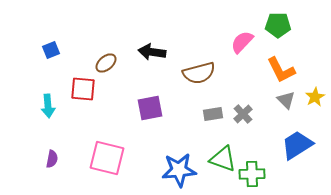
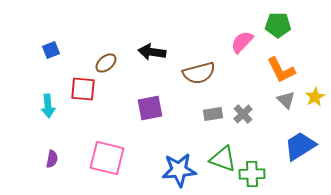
blue trapezoid: moved 3 px right, 1 px down
